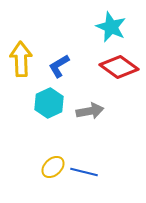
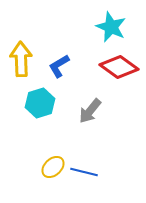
cyan hexagon: moved 9 px left; rotated 8 degrees clockwise
gray arrow: rotated 140 degrees clockwise
